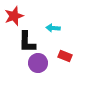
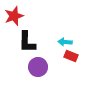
cyan arrow: moved 12 px right, 14 px down
red rectangle: moved 6 px right
purple circle: moved 4 px down
